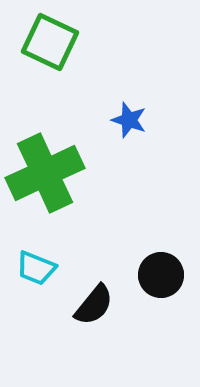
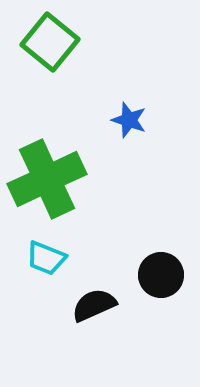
green square: rotated 14 degrees clockwise
green cross: moved 2 px right, 6 px down
cyan trapezoid: moved 10 px right, 10 px up
black semicircle: rotated 153 degrees counterclockwise
